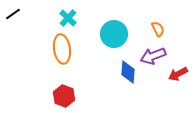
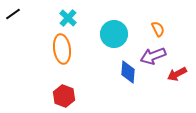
red arrow: moved 1 px left
